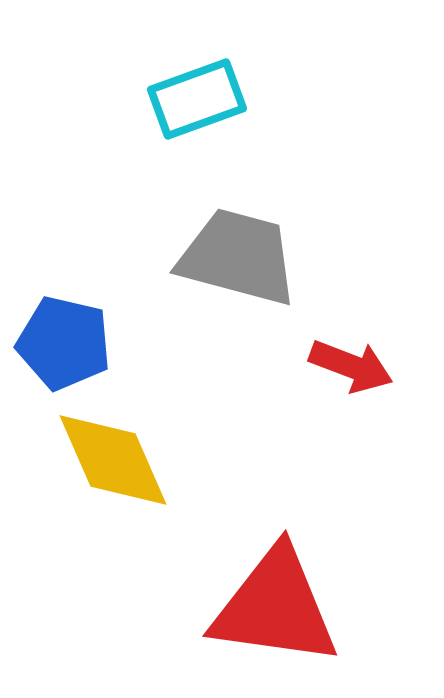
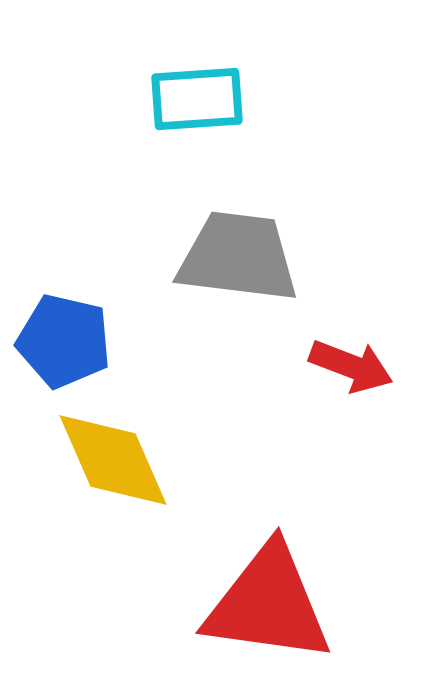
cyan rectangle: rotated 16 degrees clockwise
gray trapezoid: rotated 8 degrees counterclockwise
blue pentagon: moved 2 px up
red triangle: moved 7 px left, 3 px up
